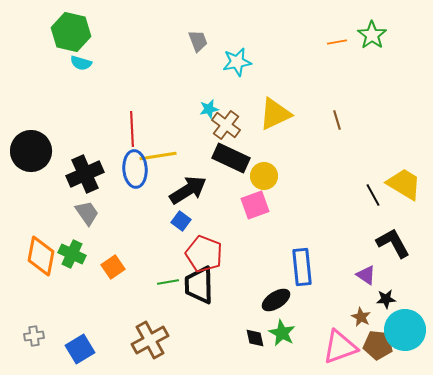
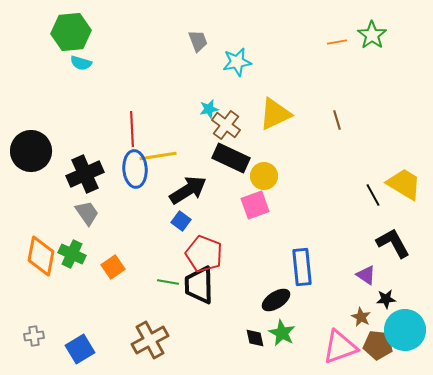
green hexagon at (71, 32): rotated 18 degrees counterclockwise
green line at (168, 282): rotated 20 degrees clockwise
